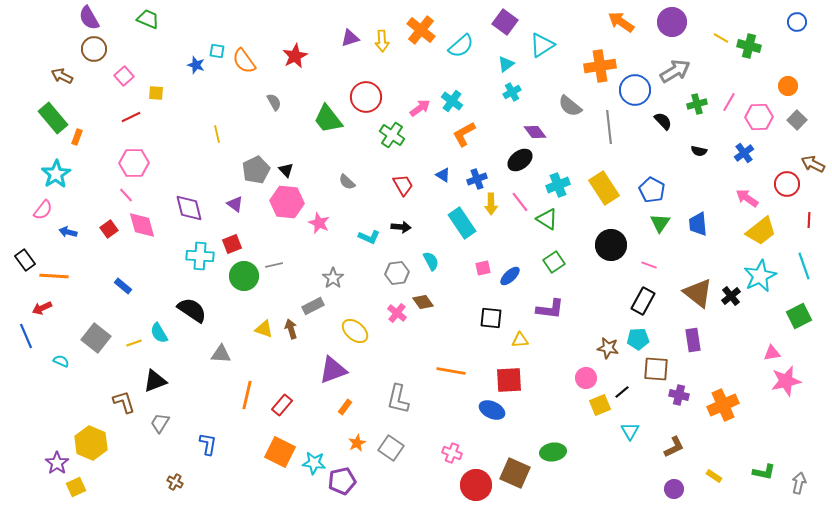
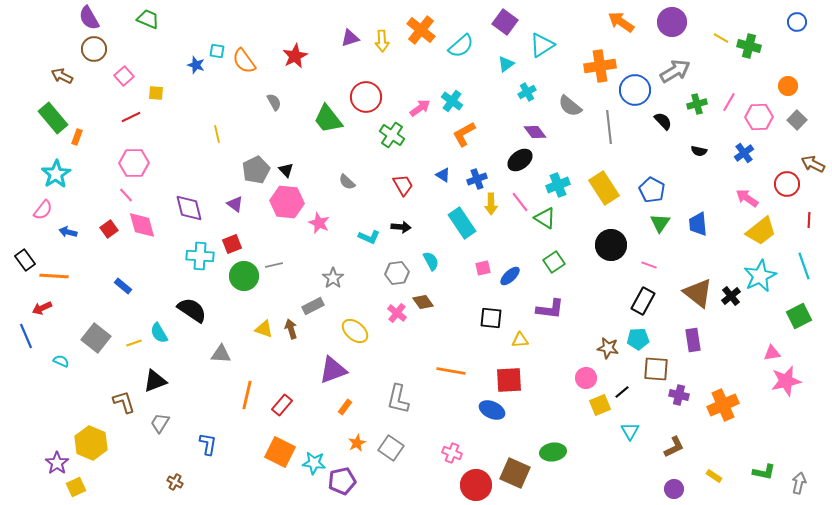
cyan cross at (512, 92): moved 15 px right
green triangle at (547, 219): moved 2 px left, 1 px up
